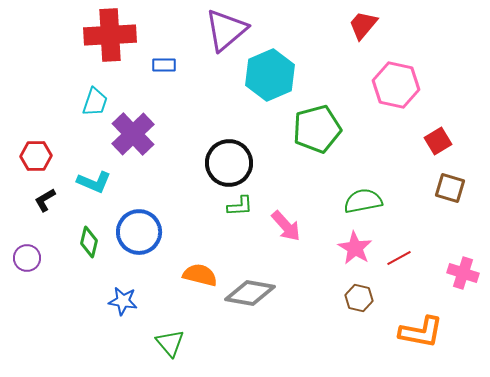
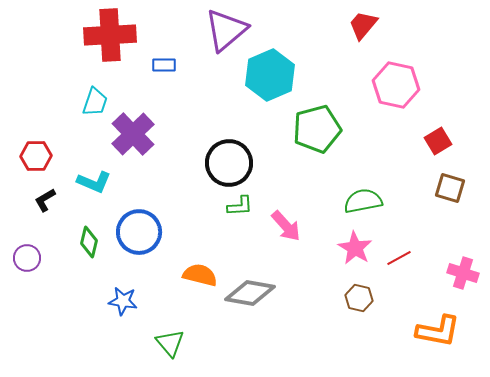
orange L-shape: moved 17 px right, 1 px up
